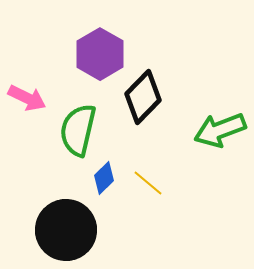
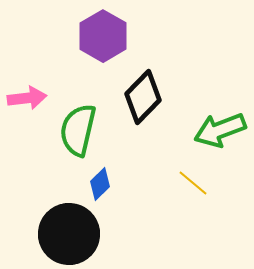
purple hexagon: moved 3 px right, 18 px up
pink arrow: rotated 33 degrees counterclockwise
blue diamond: moved 4 px left, 6 px down
yellow line: moved 45 px right
black circle: moved 3 px right, 4 px down
